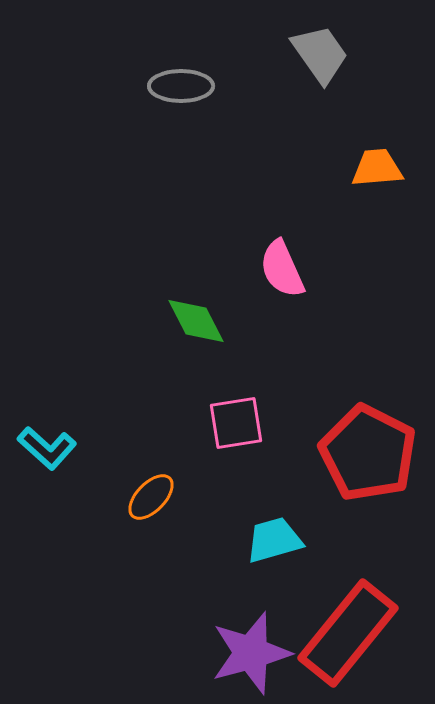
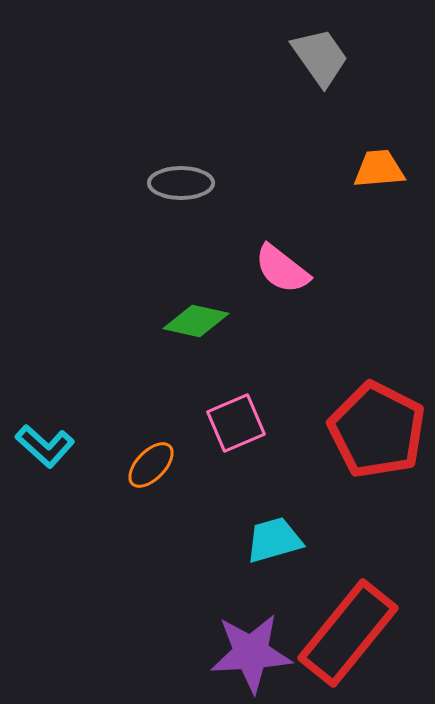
gray trapezoid: moved 3 px down
gray ellipse: moved 97 px down
orange trapezoid: moved 2 px right, 1 px down
pink semicircle: rotated 28 degrees counterclockwise
green diamond: rotated 50 degrees counterclockwise
pink square: rotated 14 degrees counterclockwise
cyan L-shape: moved 2 px left, 2 px up
red pentagon: moved 9 px right, 23 px up
orange ellipse: moved 32 px up
purple star: rotated 12 degrees clockwise
